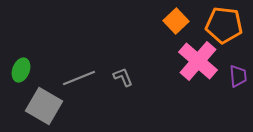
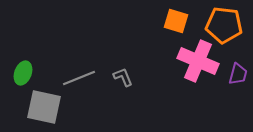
orange square: rotated 30 degrees counterclockwise
pink cross: rotated 18 degrees counterclockwise
green ellipse: moved 2 px right, 3 px down
purple trapezoid: moved 2 px up; rotated 20 degrees clockwise
gray square: moved 1 px down; rotated 18 degrees counterclockwise
